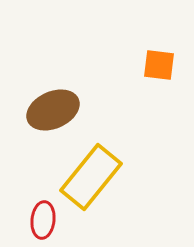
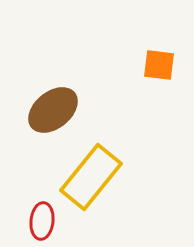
brown ellipse: rotated 15 degrees counterclockwise
red ellipse: moved 1 px left, 1 px down
